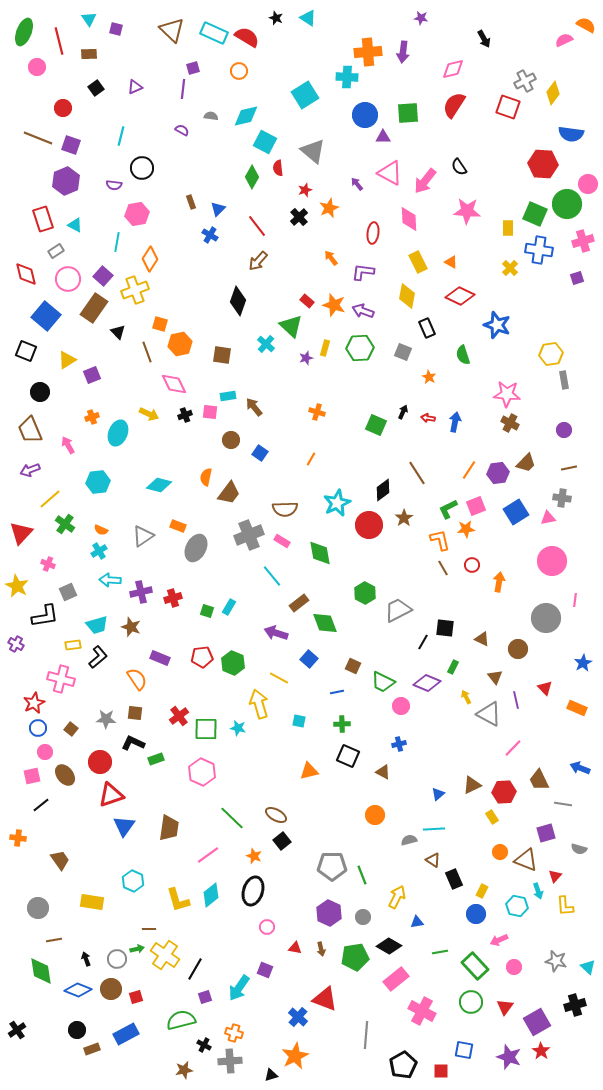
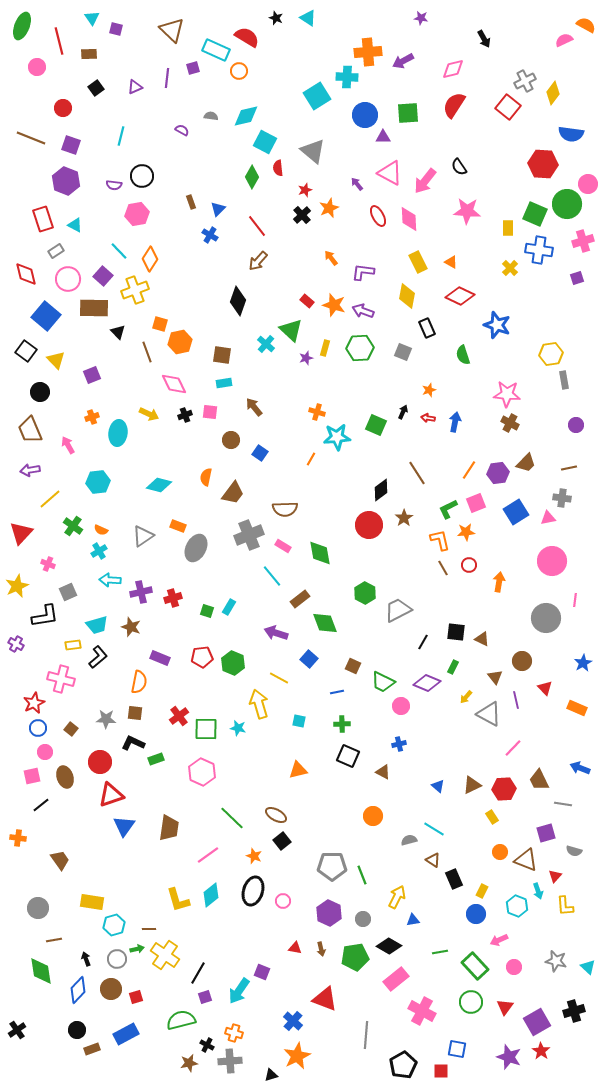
cyan triangle at (89, 19): moved 3 px right, 1 px up
green ellipse at (24, 32): moved 2 px left, 6 px up
cyan rectangle at (214, 33): moved 2 px right, 17 px down
purple arrow at (403, 52): moved 9 px down; rotated 55 degrees clockwise
purple line at (183, 89): moved 16 px left, 11 px up
cyan square at (305, 95): moved 12 px right, 1 px down
red square at (508, 107): rotated 20 degrees clockwise
brown line at (38, 138): moved 7 px left
black circle at (142, 168): moved 8 px down
purple hexagon at (66, 181): rotated 16 degrees counterclockwise
black cross at (299, 217): moved 3 px right, 2 px up
red ellipse at (373, 233): moved 5 px right, 17 px up; rotated 35 degrees counterclockwise
cyan line at (117, 242): moved 2 px right, 9 px down; rotated 54 degrees counterclockwise
brown rectangle at (94, 308): rotated 56 degrees clockwise
green triangle at (291, 326): moved 4 px down
orange hexagon at (180, 344): moved 2 px up
black square at (26, 351): rotated 15 degrees clockwise
yellow triangle at (67, 360): moved 11 px left; rotated 42 degrees counterclockwise
orange star at (429, 377): moved 13 px down; rotated 24 degrees clockwise
cyan rectangle at (228, 396): moved 4 px left, 13 px up
purple circle at (564, 430): moved 12 px right, 5 px up
cyan ellipse at (118, 433): rotated 15 degrees counterclockwise
purple arrow at (30, 470): rotated 12 degrees clockwise
black diamond at (383, 490): moved 2 px left
brown trapezoid at (229, 493): moved 4 px right
cyan star at (337, 503): moved 66 px up; rotated 20 degrees clockwise
pink square at (476, 506): moved 3 px up
green cross at (65, 524): moved 8 px right, 2 px down
orange star at (466, 529): moved 3 px down
pink rectangle at (282, 541): moved 1 px right, 5 px down
red circle at (472, 565): moved 3 px left
yellow star at (17, 586): rotated 20 degrees clockwise
brown rectangle at (299, 603): moved 1 px right, 4 px up
black square at (445, 628): moved 11 px right, 4 px down
brown circle at (518, 649): moved 4 px right, 12 px down
orange semicircle at (137, 679): moved 2 px right, 3 px down; rotated 45 degrees clockwise
yellow arrow at (466, 697): rotated 112 degrees counterclockwise
orange triangle at (309, 771): moved 11 px left, 1 px up
brown ellipse at (65, 775): moved 2 px down; rotated 20 degrees clockwise
red hexagon at (504, 792): moved 3 px up
blue triangle at (438, 794): moved 8 px up; rotated 40 degrees counterclockwise
orange circle at (375, 815): moved 2 px left, 1 px down
cyan line at (434, 829): rotated 35 degrees clockwise
gray semicircle at (579, 849): moved 5 px left, 2 px down
cyan hexagon at (133, 881): moved 19 px left, 44 px down; rotated 20 degrees clockwise
cyan hexagon at (517, 906): rotated 10 degrees clockwise
gray circle at (363, 917): moved 2 px down
blue triangle at (417, 922): moved 4 px left, 2 px up
pink circle at (267, 927): moved 16 px right, 26 px up
black line at (195, 969): moved 3 px right, 4 px down
purple square at (265, 970): moved 3 px left, 2 px down
cyan arrow at (239, 988): moved 3 px down
blue diamond at (78, 990): rotated 68 degrees counterclockwise
black cross at (575, 1005): moved 1 px left, 6 px down
blue cross at (298, 1017): moved 5 px left, 4 px down
black cross at (204, 1045): moved 3 px right
blue square at (464, 1050): moved 7 px left, 1 px up
orange star at (295, 1056): moved 2 px right
brown star at (184, 1070): moved 5 px right, 7 px up
